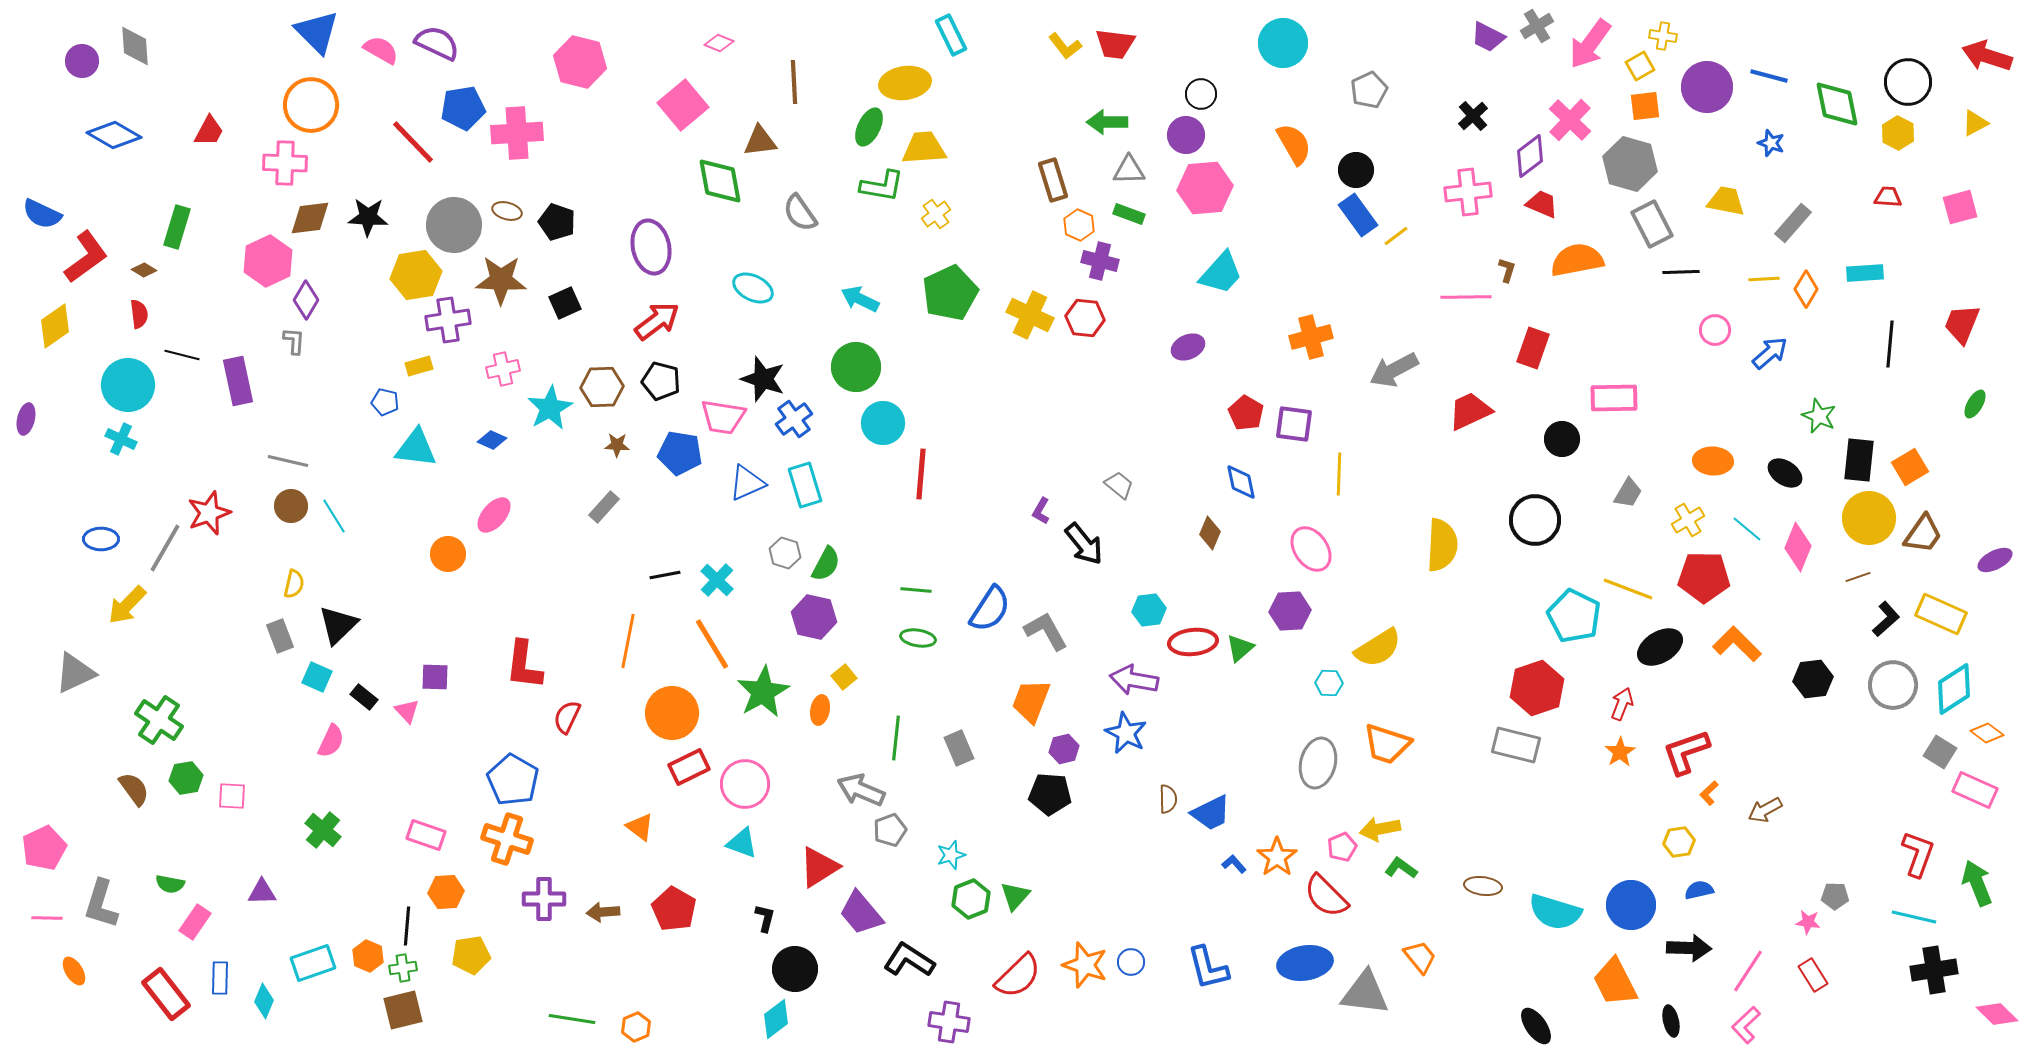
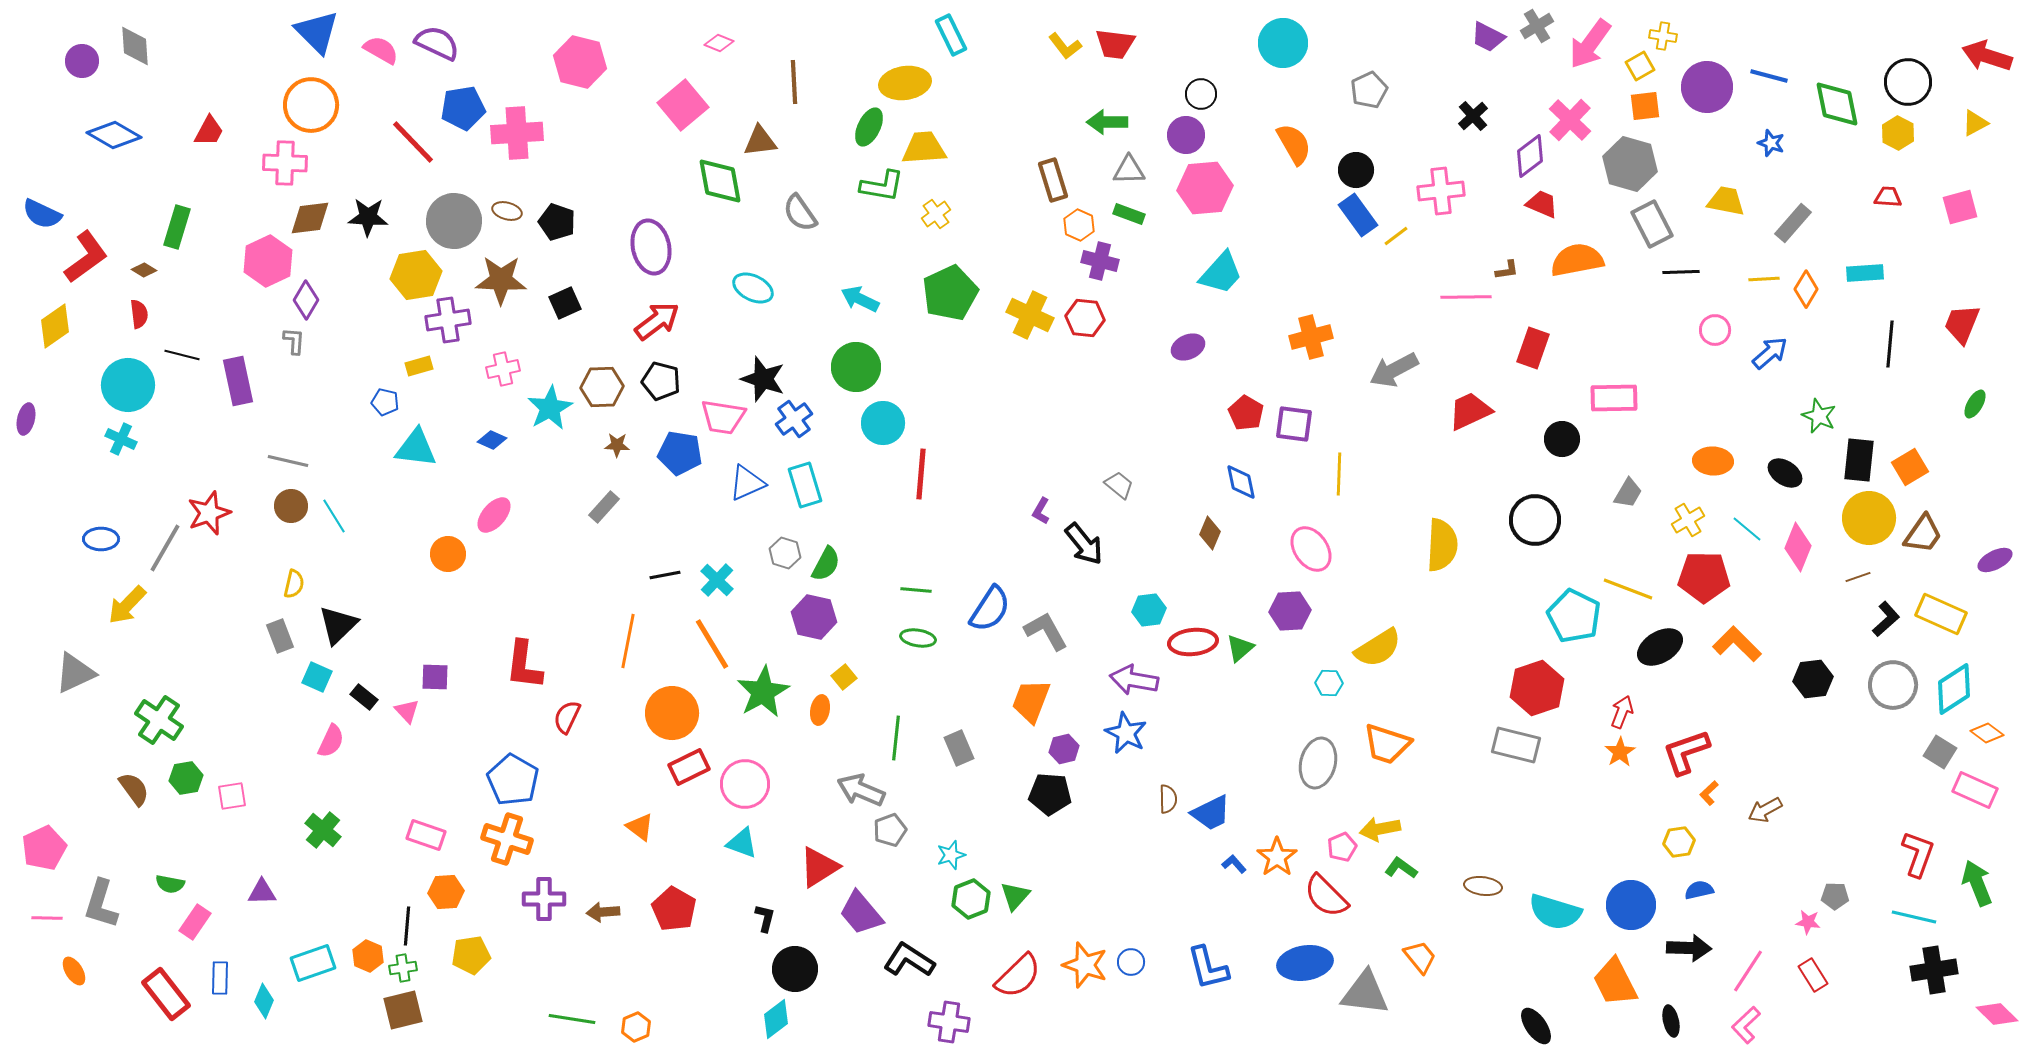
pink cross at (1468, 192): moved 27 px left, 1 px up
gray circle at (454, 225): moved 4 px up
brown L-shape at (1507, 270): rotated 65 degrees clockwise
red arrow at (1622, 704): moved 8 px down
pink square at (232, 796): rotated 12 degrees counterclockwise
